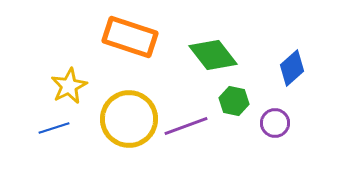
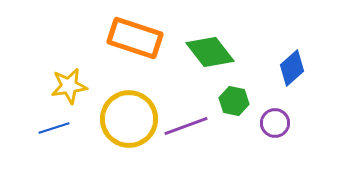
orange rectangle: moved 5 px right, 1 px down
green diamond: moved 3 px left, 3 px up
yellow star: rotated 18 degrees clockwise
